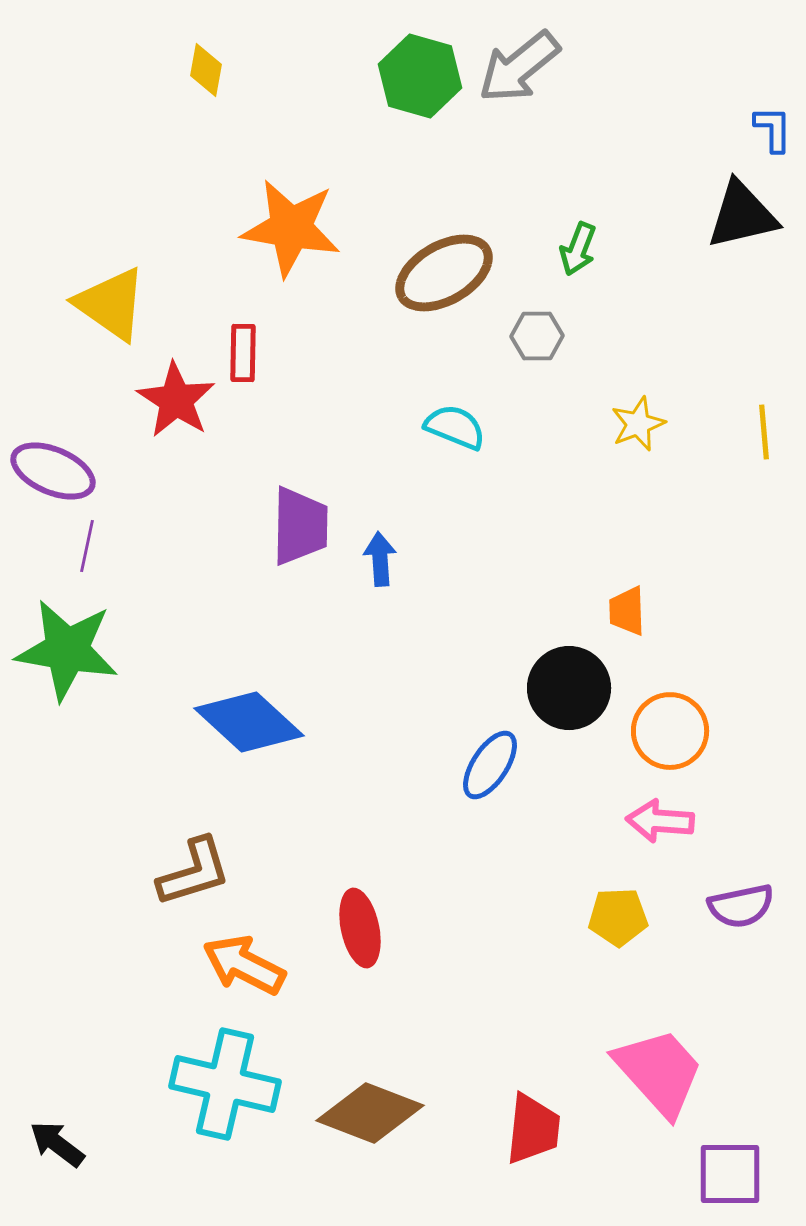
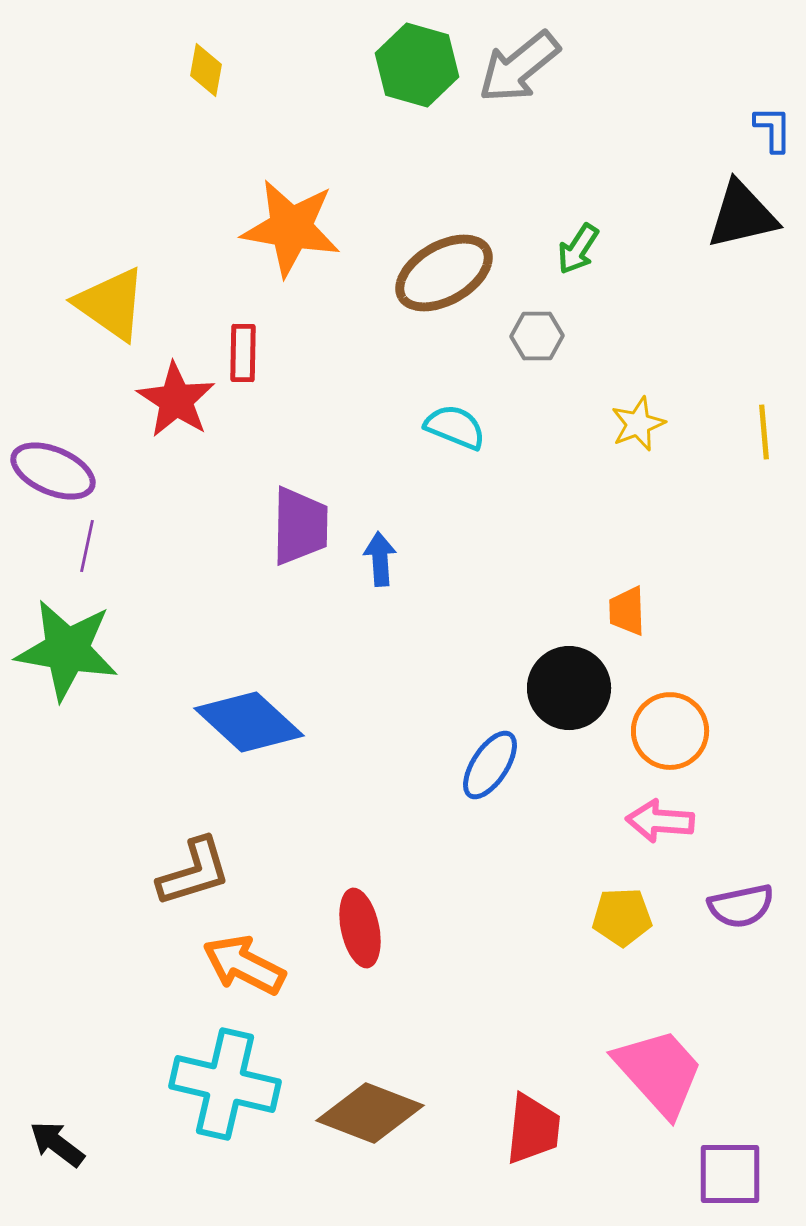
green hexagon: moved 3 px left, 11 px up
green arrow: rotated 12 degrees clockwise
yellow pentagon: moved 4 px right
